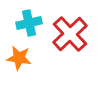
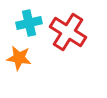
red cross: moved 2 px left, 2 px up; rotated 15 degrees counterclockwise
